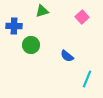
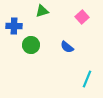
blue semicircle: moved 9 px up
